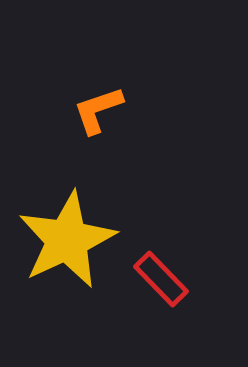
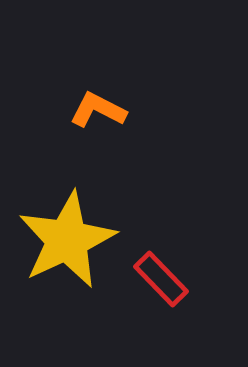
orange L-shape: rotated 46 degrees clockwise
